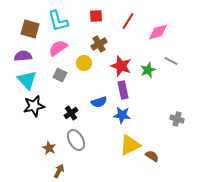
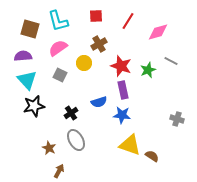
yellow triangle: rotated 45 degrees clockwise
